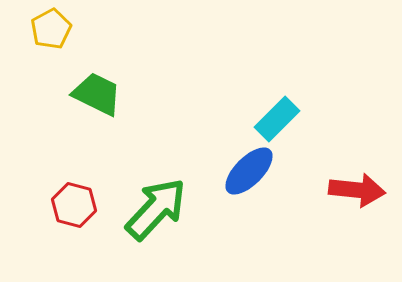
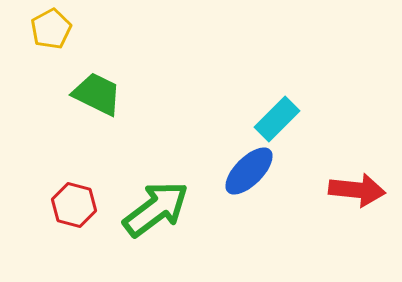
green arrow: rotated 10 degrees clockwise
